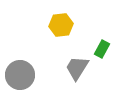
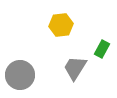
gray trapezoid: moved 2 px left
